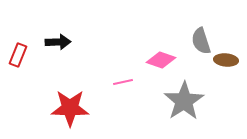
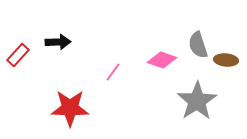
gray semicircle: moved 3 px left, 4 px down
red rectangle: rotated 20 degrees clockwise
pink diamond: moved 1 px right
pink line: moved 10 px left, 10 px up; rotated 42 degrees counterclockwise
gray star: moved 13 px right
